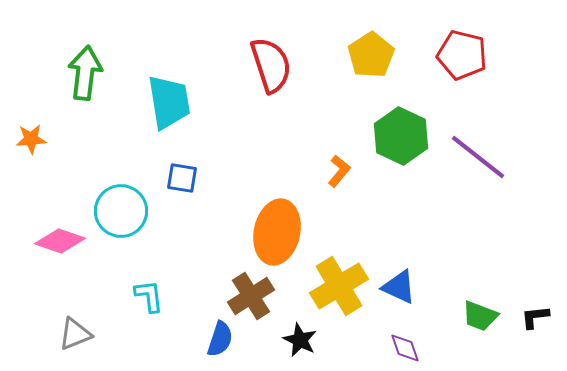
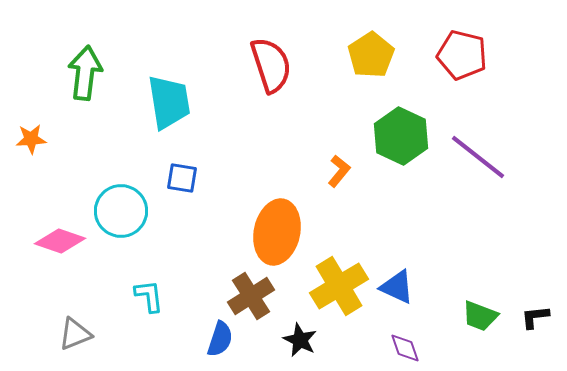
blue triangle: moved 2 px left
